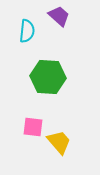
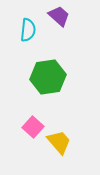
cyan semicircle: moved 1 px right, 1 px up
green hexagon: rotated 12 degrees counterclockwise
pink square: rotated 35 degrees clockwise
